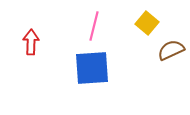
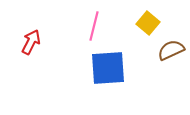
yellow square: moved 1 px right
red arrow: rotated 25 degrees clockwise
blue square: moved 16 px right
